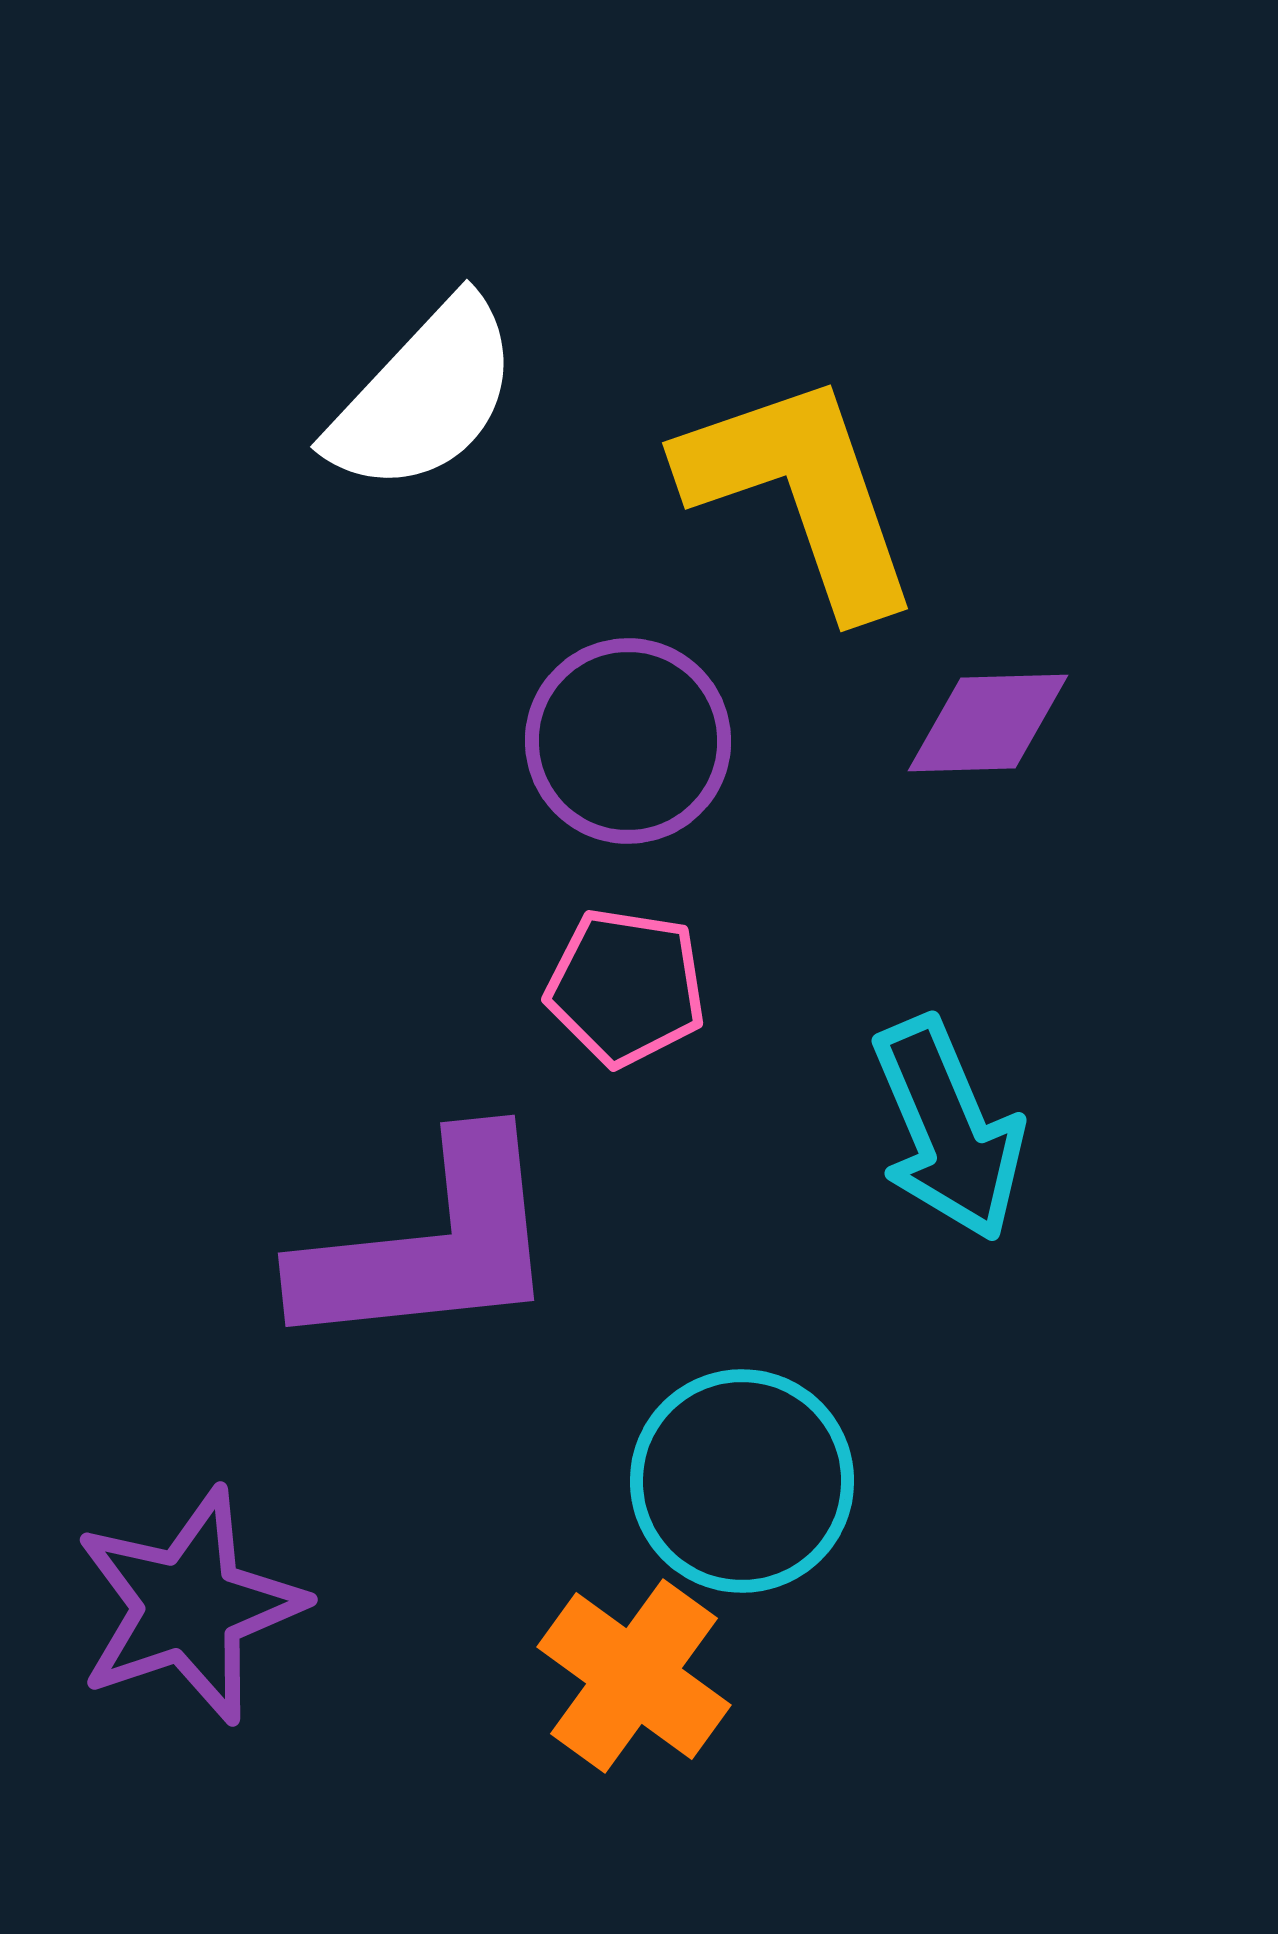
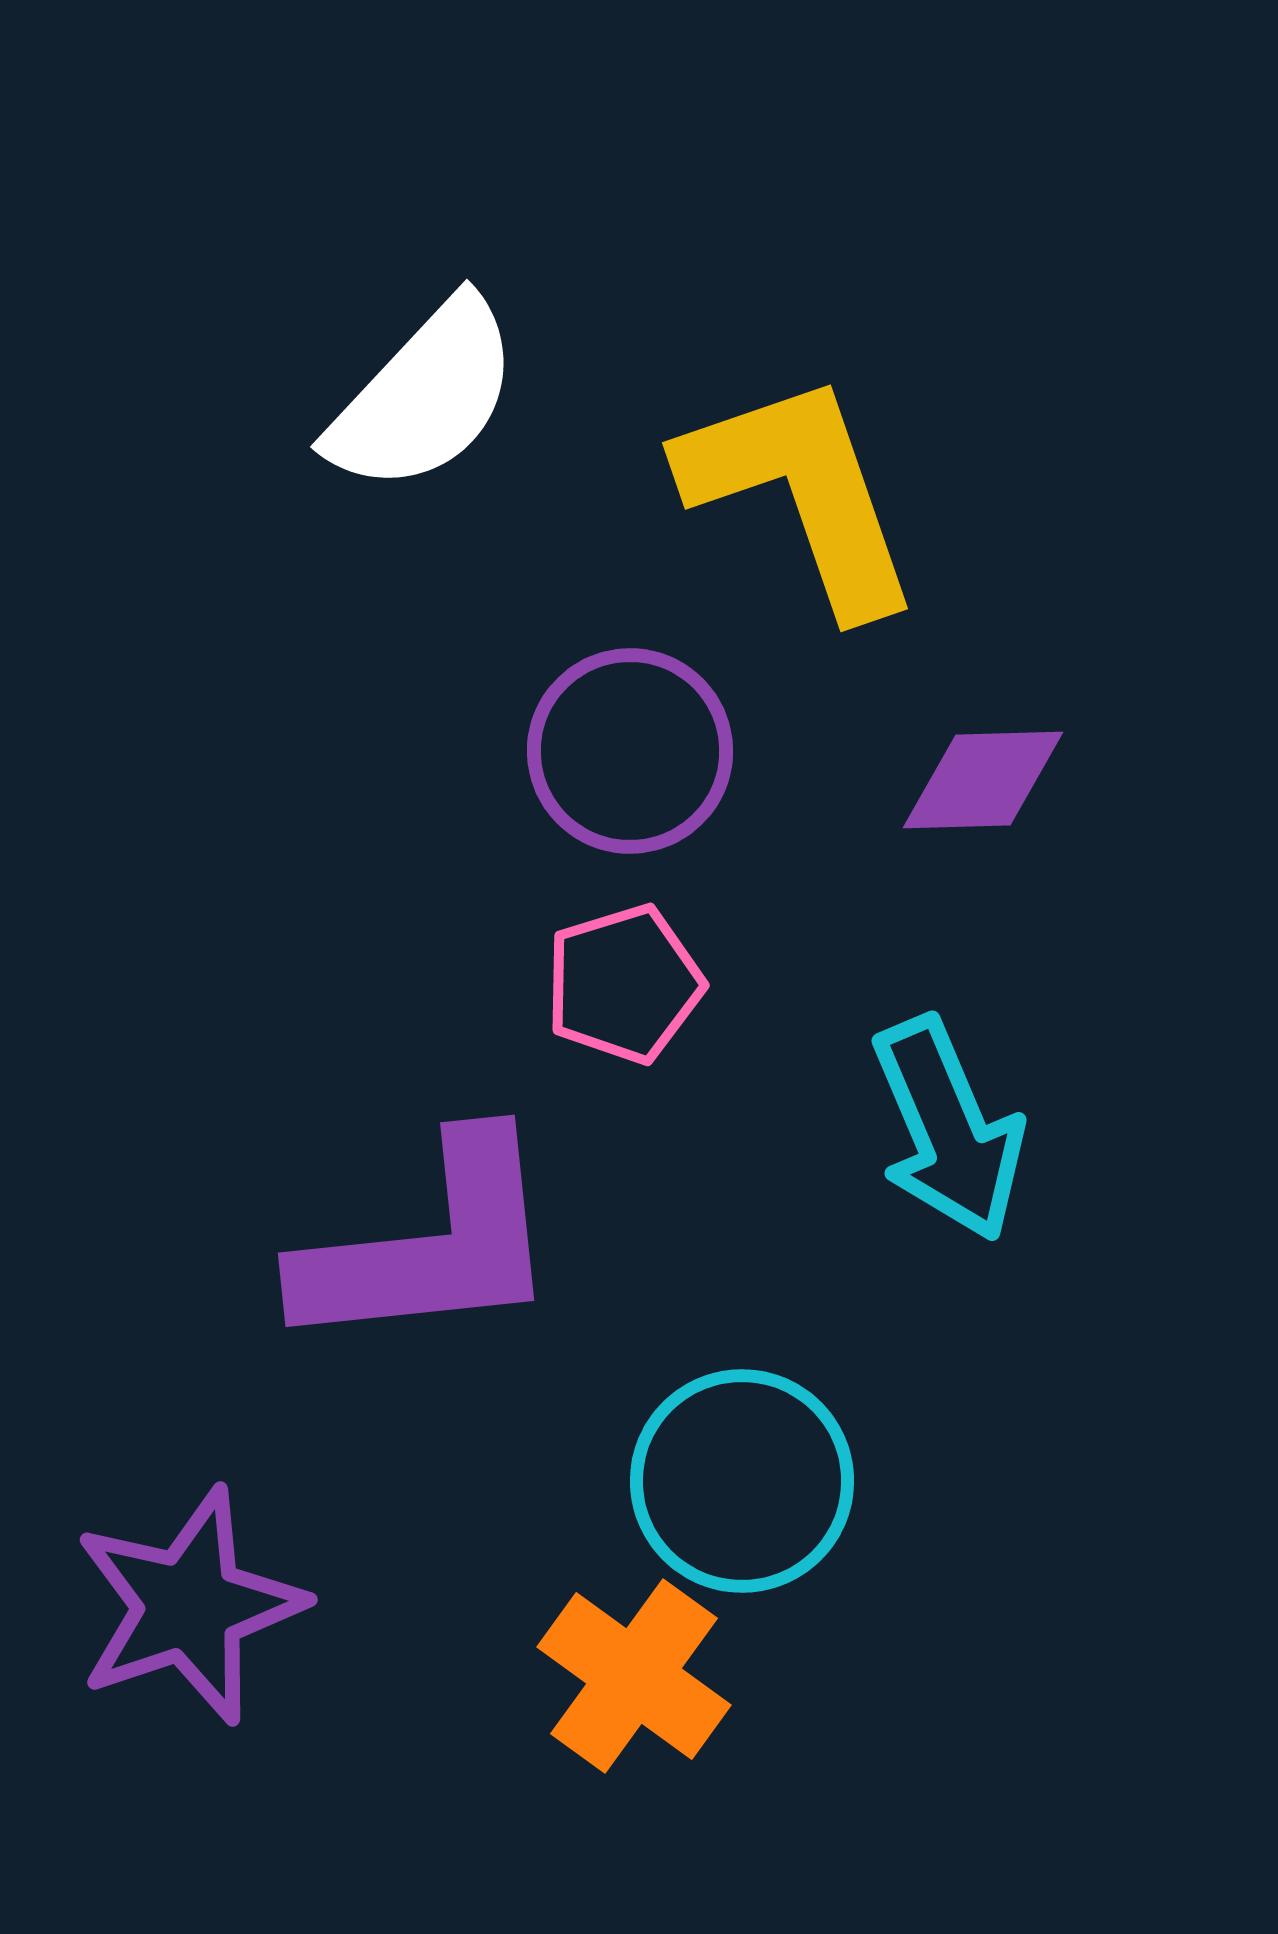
purple diamond: moved 5 px left, 57 px down
purple circle: moved 2 px right, 10 px down
pink pentagon: moved 2 px left, 3 px up; rotated 26 degrees counterclockwise
